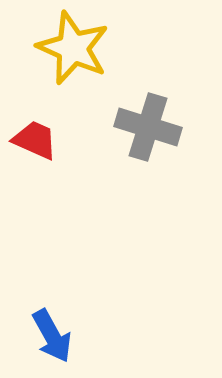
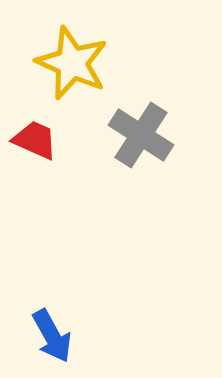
yellow star: moved 1 px left, 15 px down
gray cross: moved 7 px left, 8 px down; rotated 16 degrees clockwise
